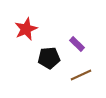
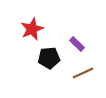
red star: moved 6 px right
brown line: moved 2 px right, 2 px up
